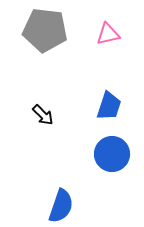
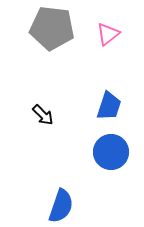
gray pentagon: moved 7 px right, 2 px up
pink triangle: rotated 25 degrees counterclockwise
blue circle: moved 1 px left, 2 px up
